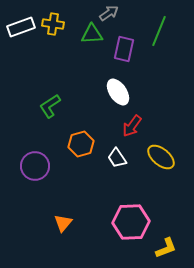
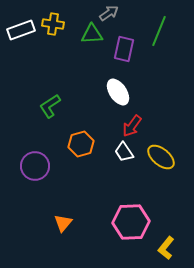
white rectangle: moved 3 px down
white trapezoid: moved 7 px right, 6 px up
yellow L-shape: rotated 150 degrees clockwise
